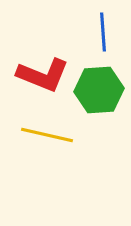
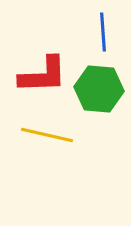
red L-shape: rotated 24 degrees counterclockwise
green hexagon: moved 1 px up; rotated 9 degrees clockwise
